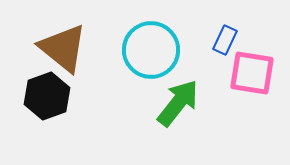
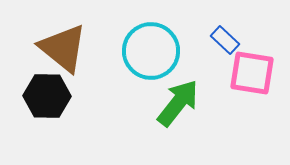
blue rectangle: rotated 72 degrees counterclockwise
cyan circle: moved 1 px down
black hexagon: rotated 21 degrees clockwise
